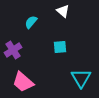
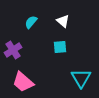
white triangle: moved 10 px down
